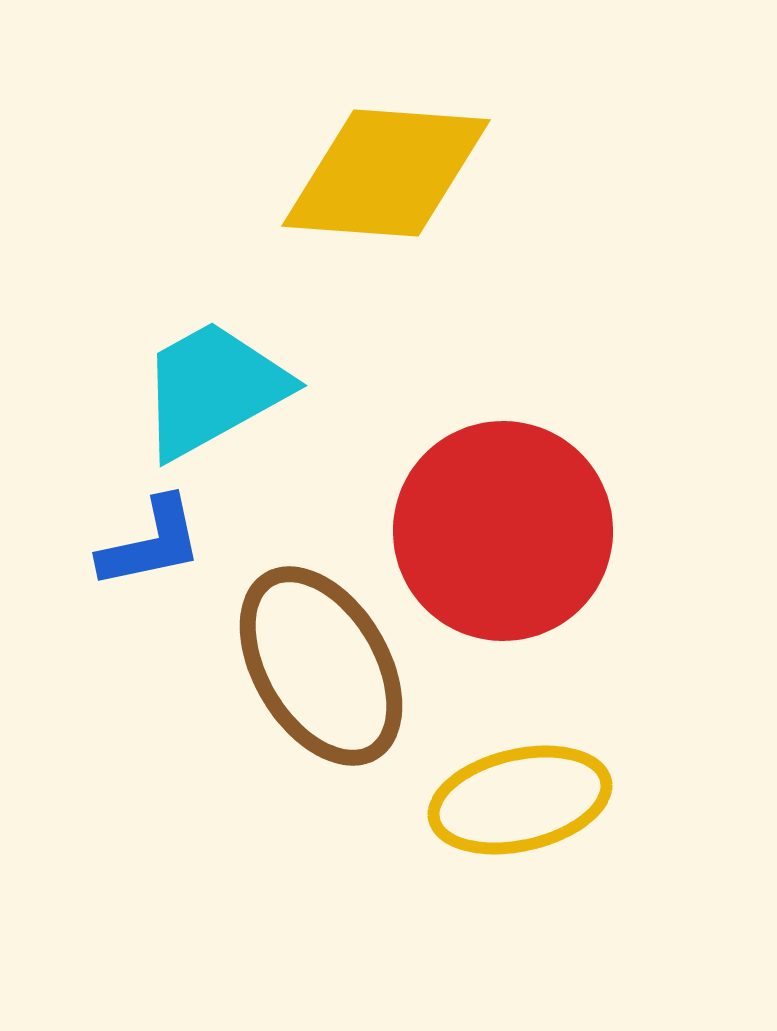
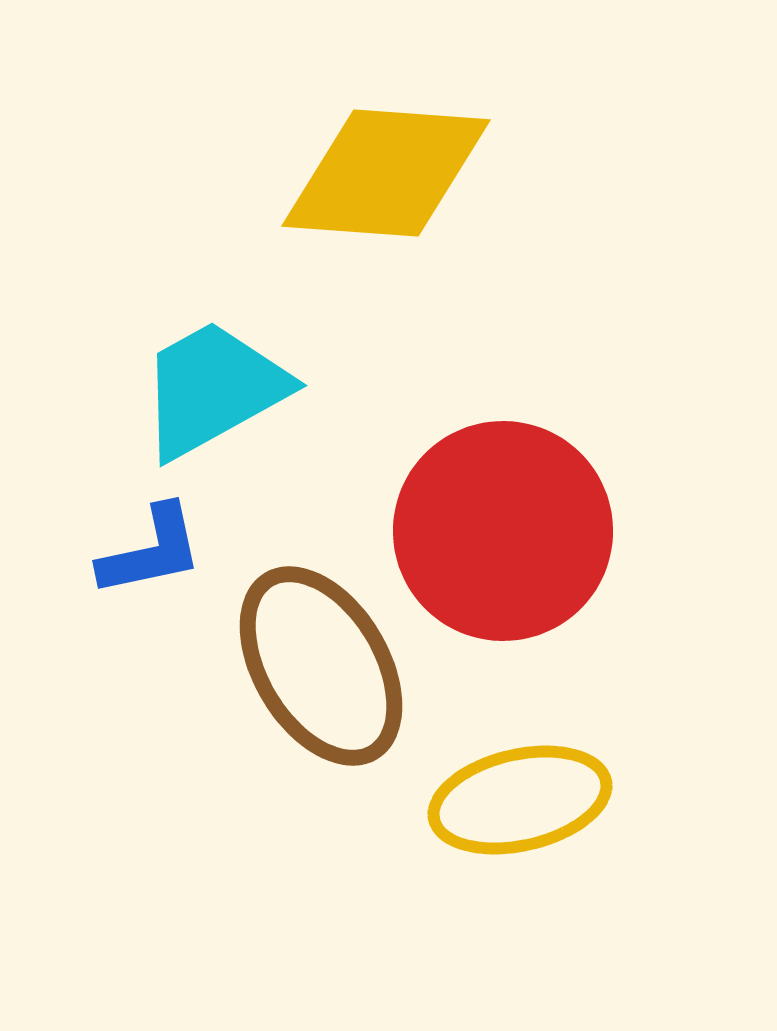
blue L-shape: moved 8 px down
